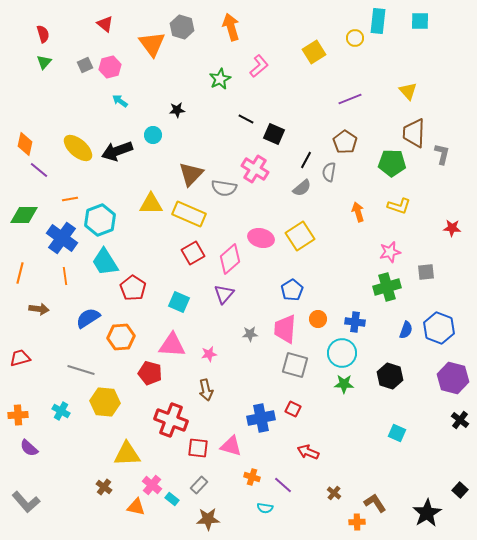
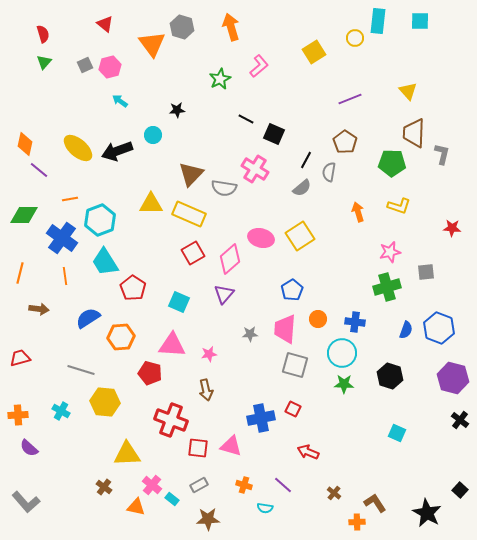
orange cross at (252, 477): moved 8 px left, 8 px down
gray rectangle at (199, 485): rotated 18 degrees clockwise
black star at (427, 513): rotated 12 degrees counterclockwise
